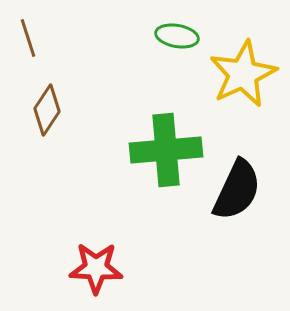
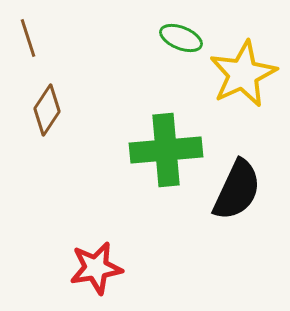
green ellipse: moved 4 px right, 2 px down; rotated 12 degrees clockwise
red star: rotated 12 degrees counterclockwise
